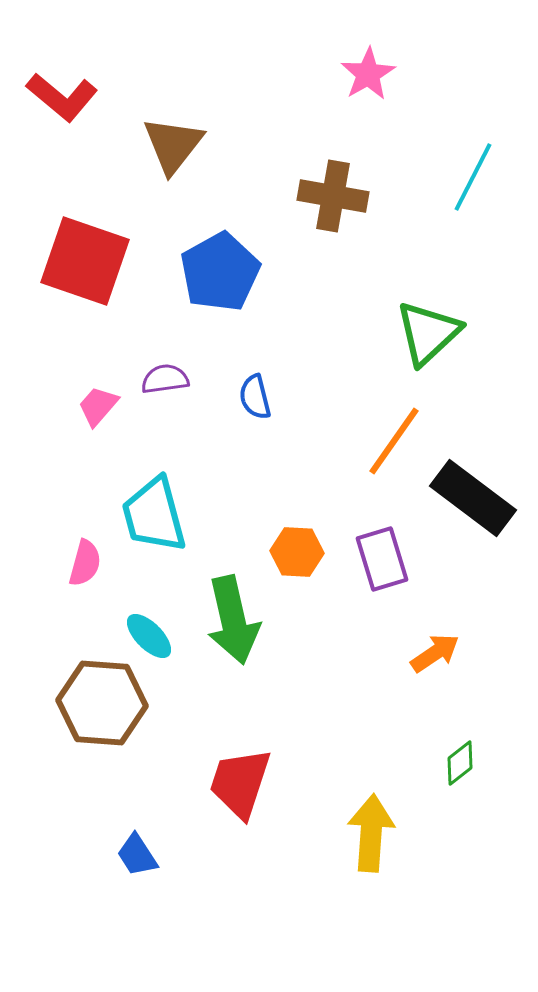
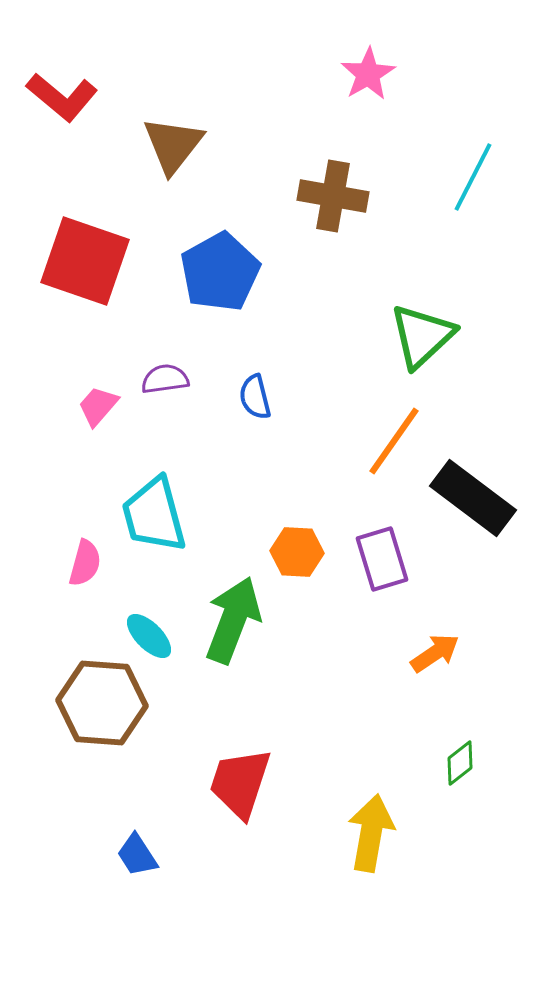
green triangle: moved 6 px left, 3 px down
green arrow: rotated 146 degrees counterclockwise
yellow arrow: rotated 6 degrees clockwise
